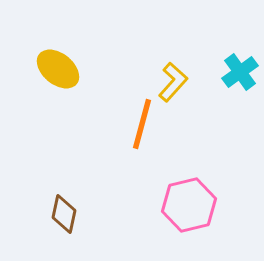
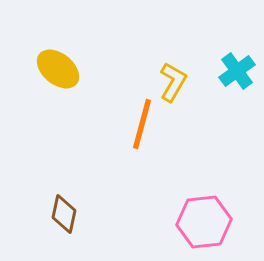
cyan cross: moved 3 px left, 1 px up
yellow L-shape: rotated 12 degrees counterclockwise
pink hexagon: moved 15 px right, 17 px down; rotated 8 degrees clockwise
